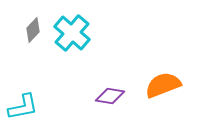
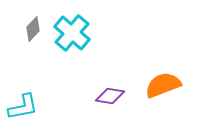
gray diamond: moved 1 px up
